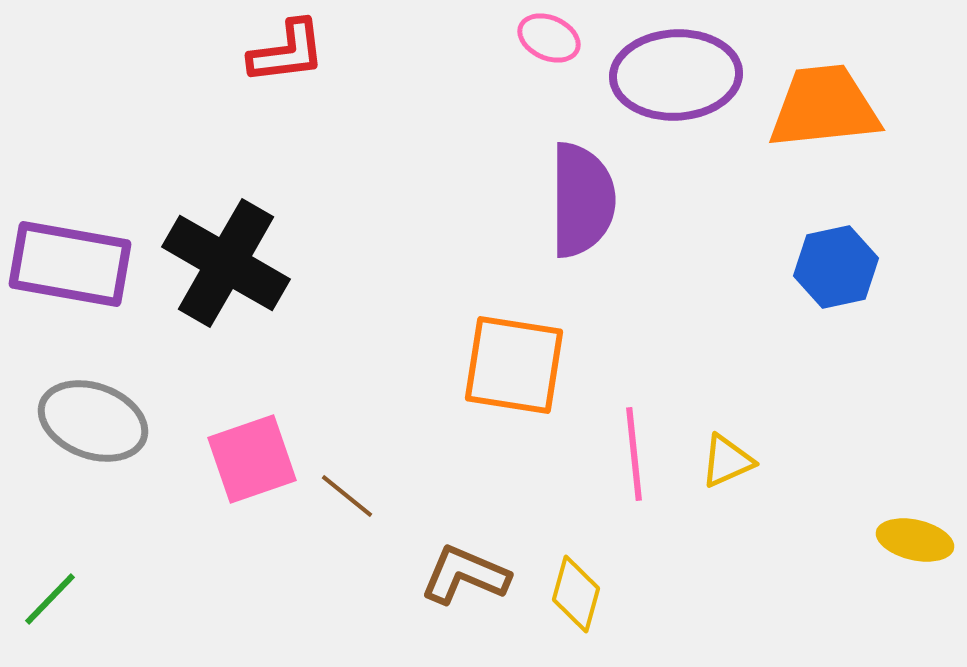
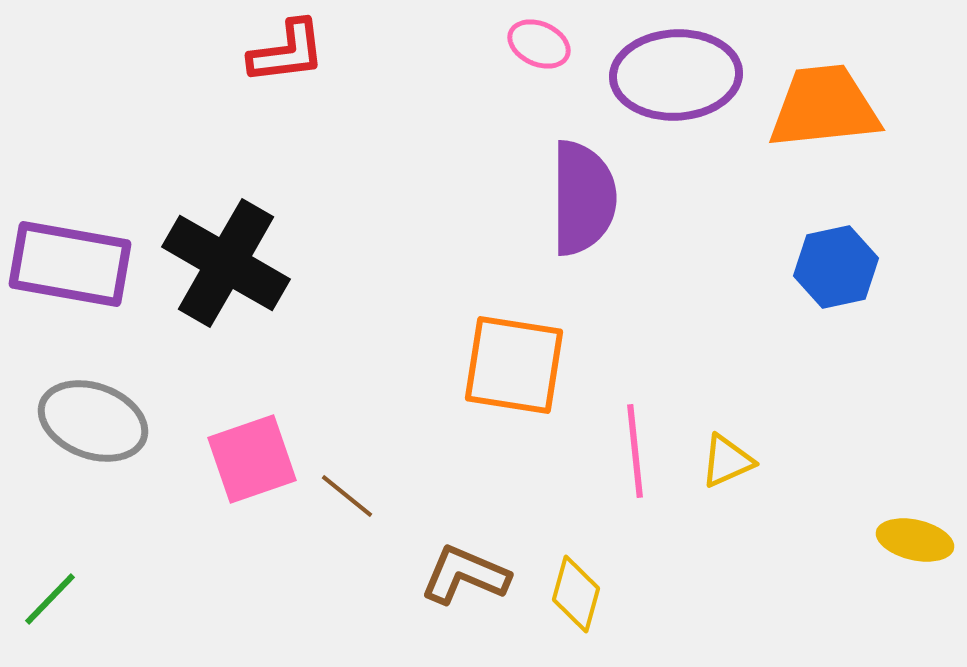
pink ellipse: moved 10 px left, 6 px down
purple semicircle: moved 1 px right, 2 px up
pink line: moved 1 px right, 3 px up
